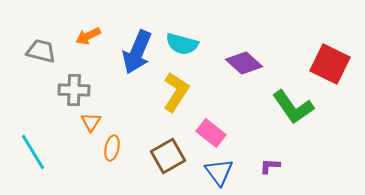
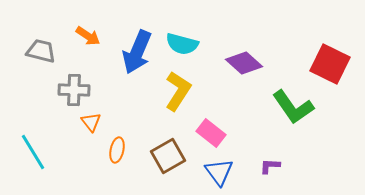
orange arrow: rotated 120 degrees counterclockwise
yellow L-shape: moved 2 px right, 1 px up
orange triangle: rotated 10 degrees counterclockwise
orange ellipse: moved 5 px right, 2 px down
